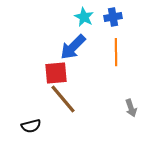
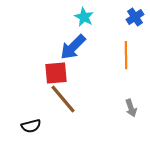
blue cross: moved 22 px right; rotated 24 degrees counterclockwise
orange line: moved 10 px right, 3 px down
